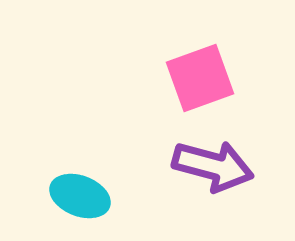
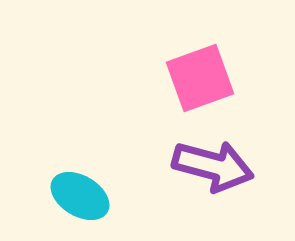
cyan ellipse: rotated 10 degrees clockwise
